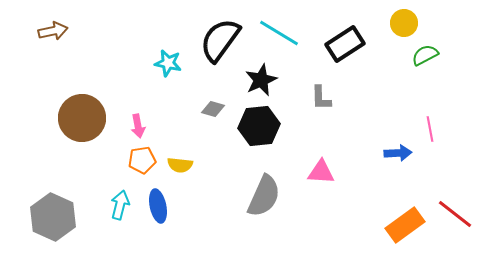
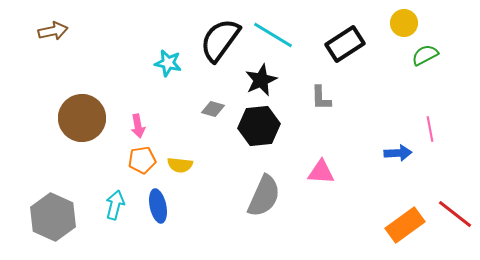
cyan line: moved 6 px left, 2 px down
cyan arrow: moved 5 px left
